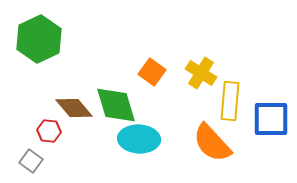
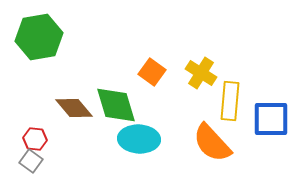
green hexagon: moved 2 px up; rotated 15 degrees clockwise
red hexagon: moved 14 px left, 8 px down
